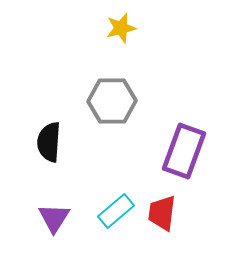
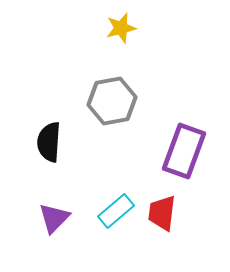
gray hexagon: rotated 9 degrees counterclockwise
purple triangle: rotated 12 degrees clockwise
